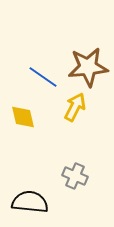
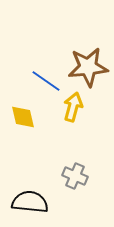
blue line: moved 3 px right, 4 px down
yellow arrow: moved 2 px left; rotated 12 degrees counterclockwise
